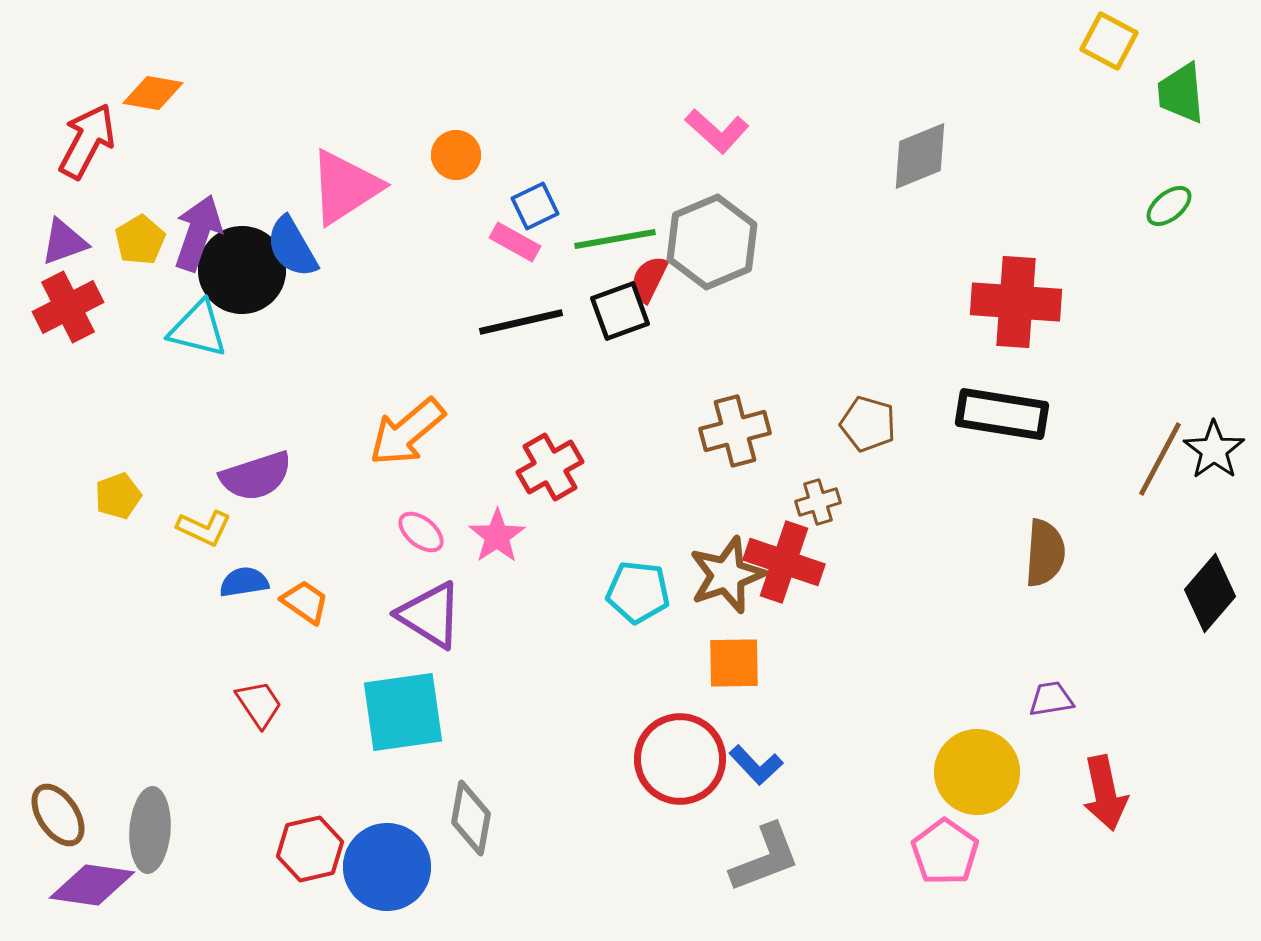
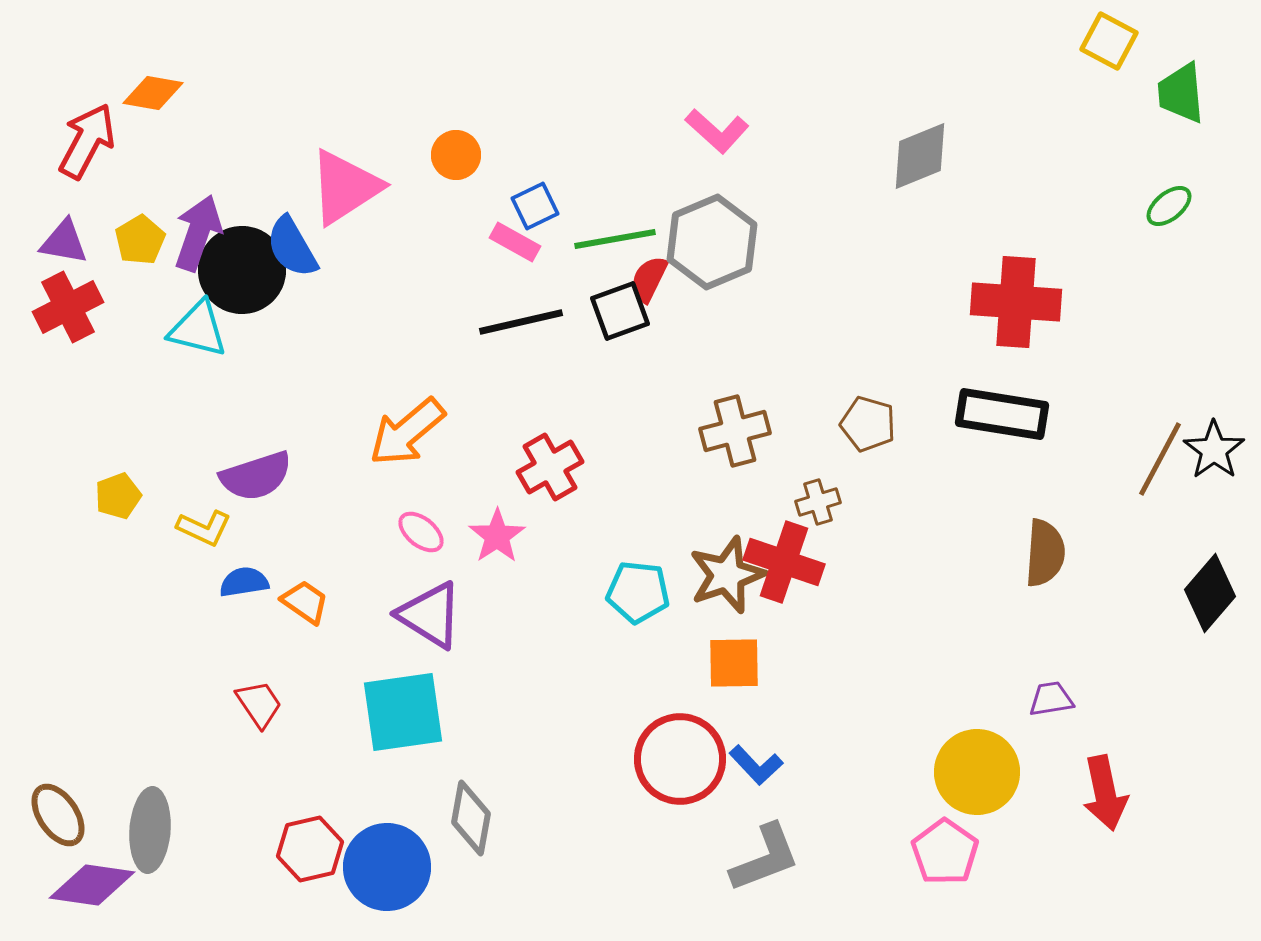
purple triangle at (64, 242): rotated 30 degrees clockwise
